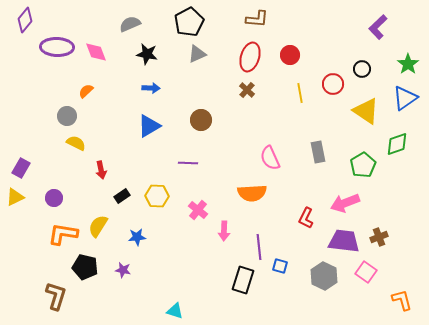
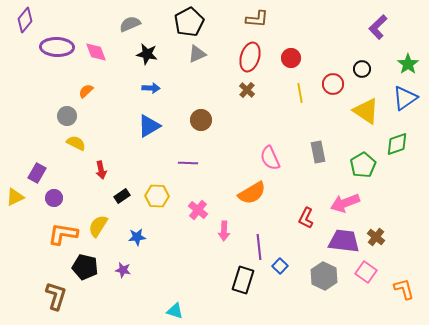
red circle at (290, 55): moved 1 px right, 3 px down
purple rectangle at (21, 168): moved 16 px right, 5 px down
orange semicircle at (252, 193): rotated 28 degrees counterclockwise
brown cross at (379, 237): moved 3 px left; rotated 30 degrees counterclockwise
blue square at (280, 266): rotated 28 degrees clockwise
orange L-shape at (402, 300): moved 2 px right, 11 px up
